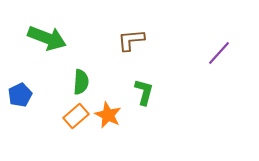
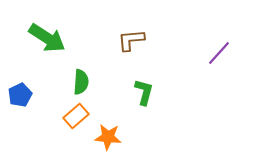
green arrow: rotated 12 degrees clockwise
orange star: moved 22 px down; rotated 20 degrees counterclockwise
